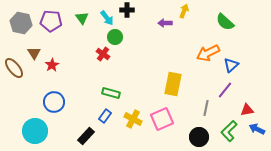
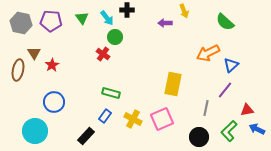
yellow arrow: rotated 136 degrees clockwise
brown ellipse: moved 4 px right, 2 px down; rotated 50 degrees clockwise
